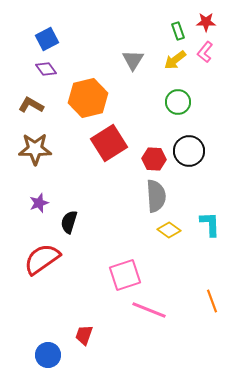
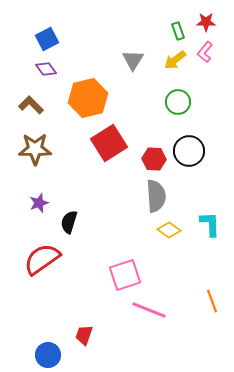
brown L-shape: rotated 15 degrees clockwise
